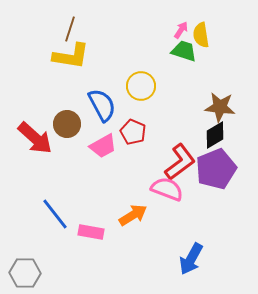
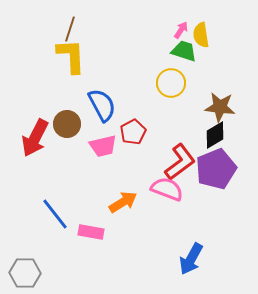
yellow L-shape: rotated 102 degrees counterclockwise
yellow circle: moved 30 px right, 3 px up
red pentagon: rotated 20 degrees clockwise
red arrow: rotated 75 degrees clockwise
pink trapezoid: rotated 16 degrees clockwise
orange arrow: moved 10 px left, 13 px up
